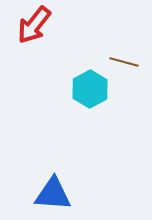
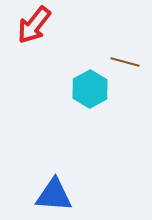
brown line: moved 1 px right
blue triangle: moved 1 px right, 1 px down
